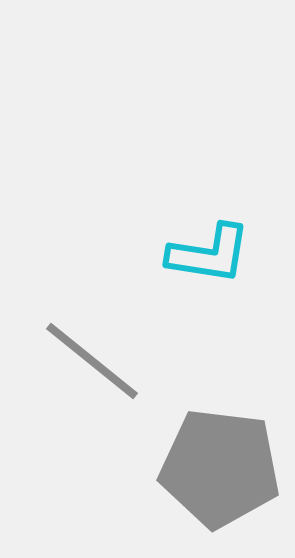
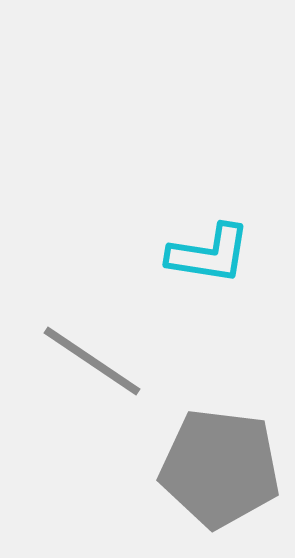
gray line: rotated 5 degrees counterclockwise
